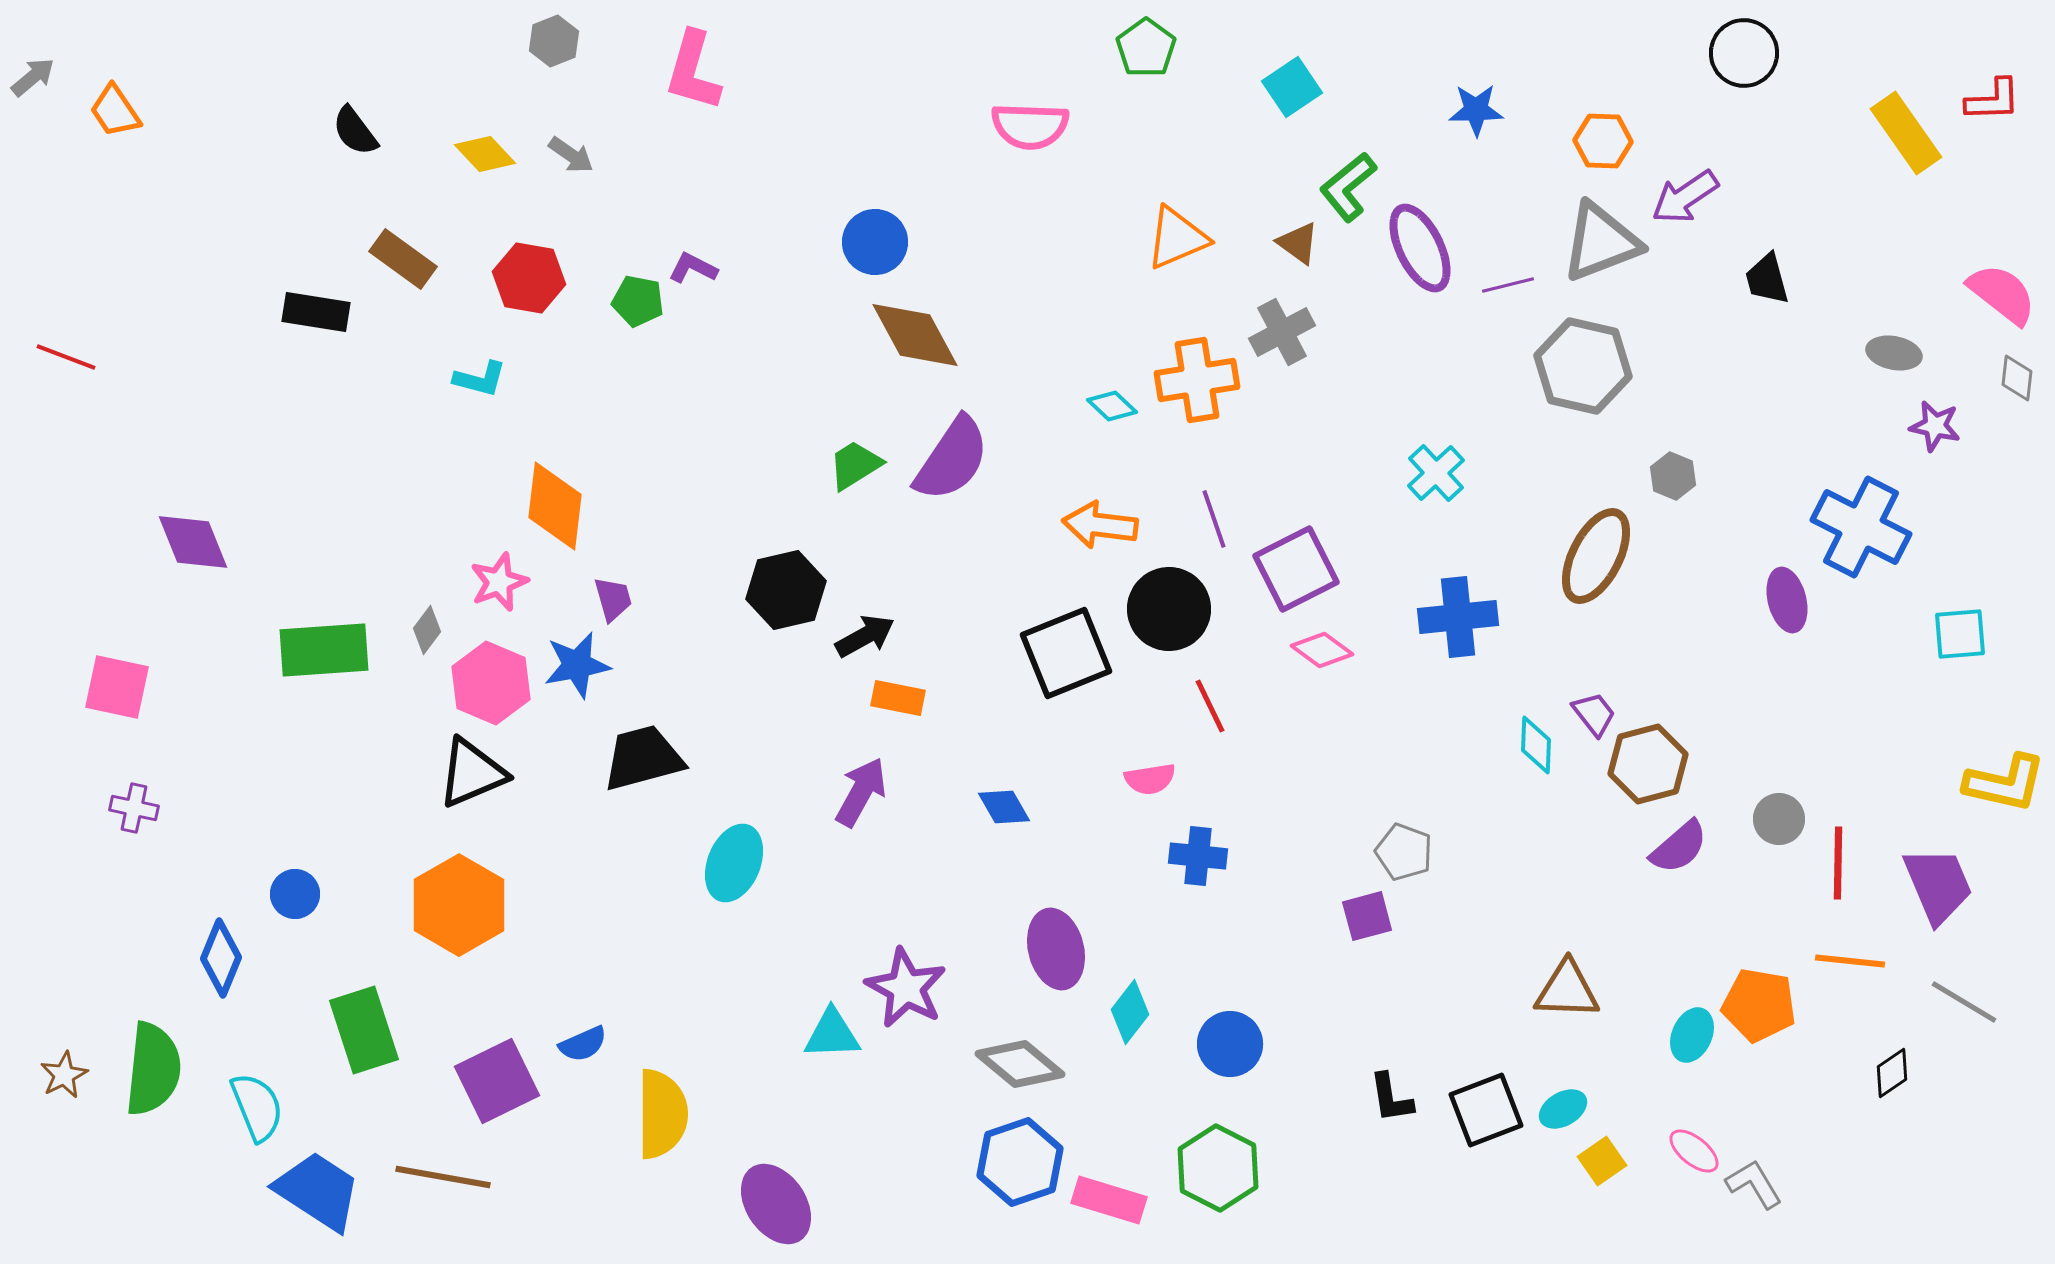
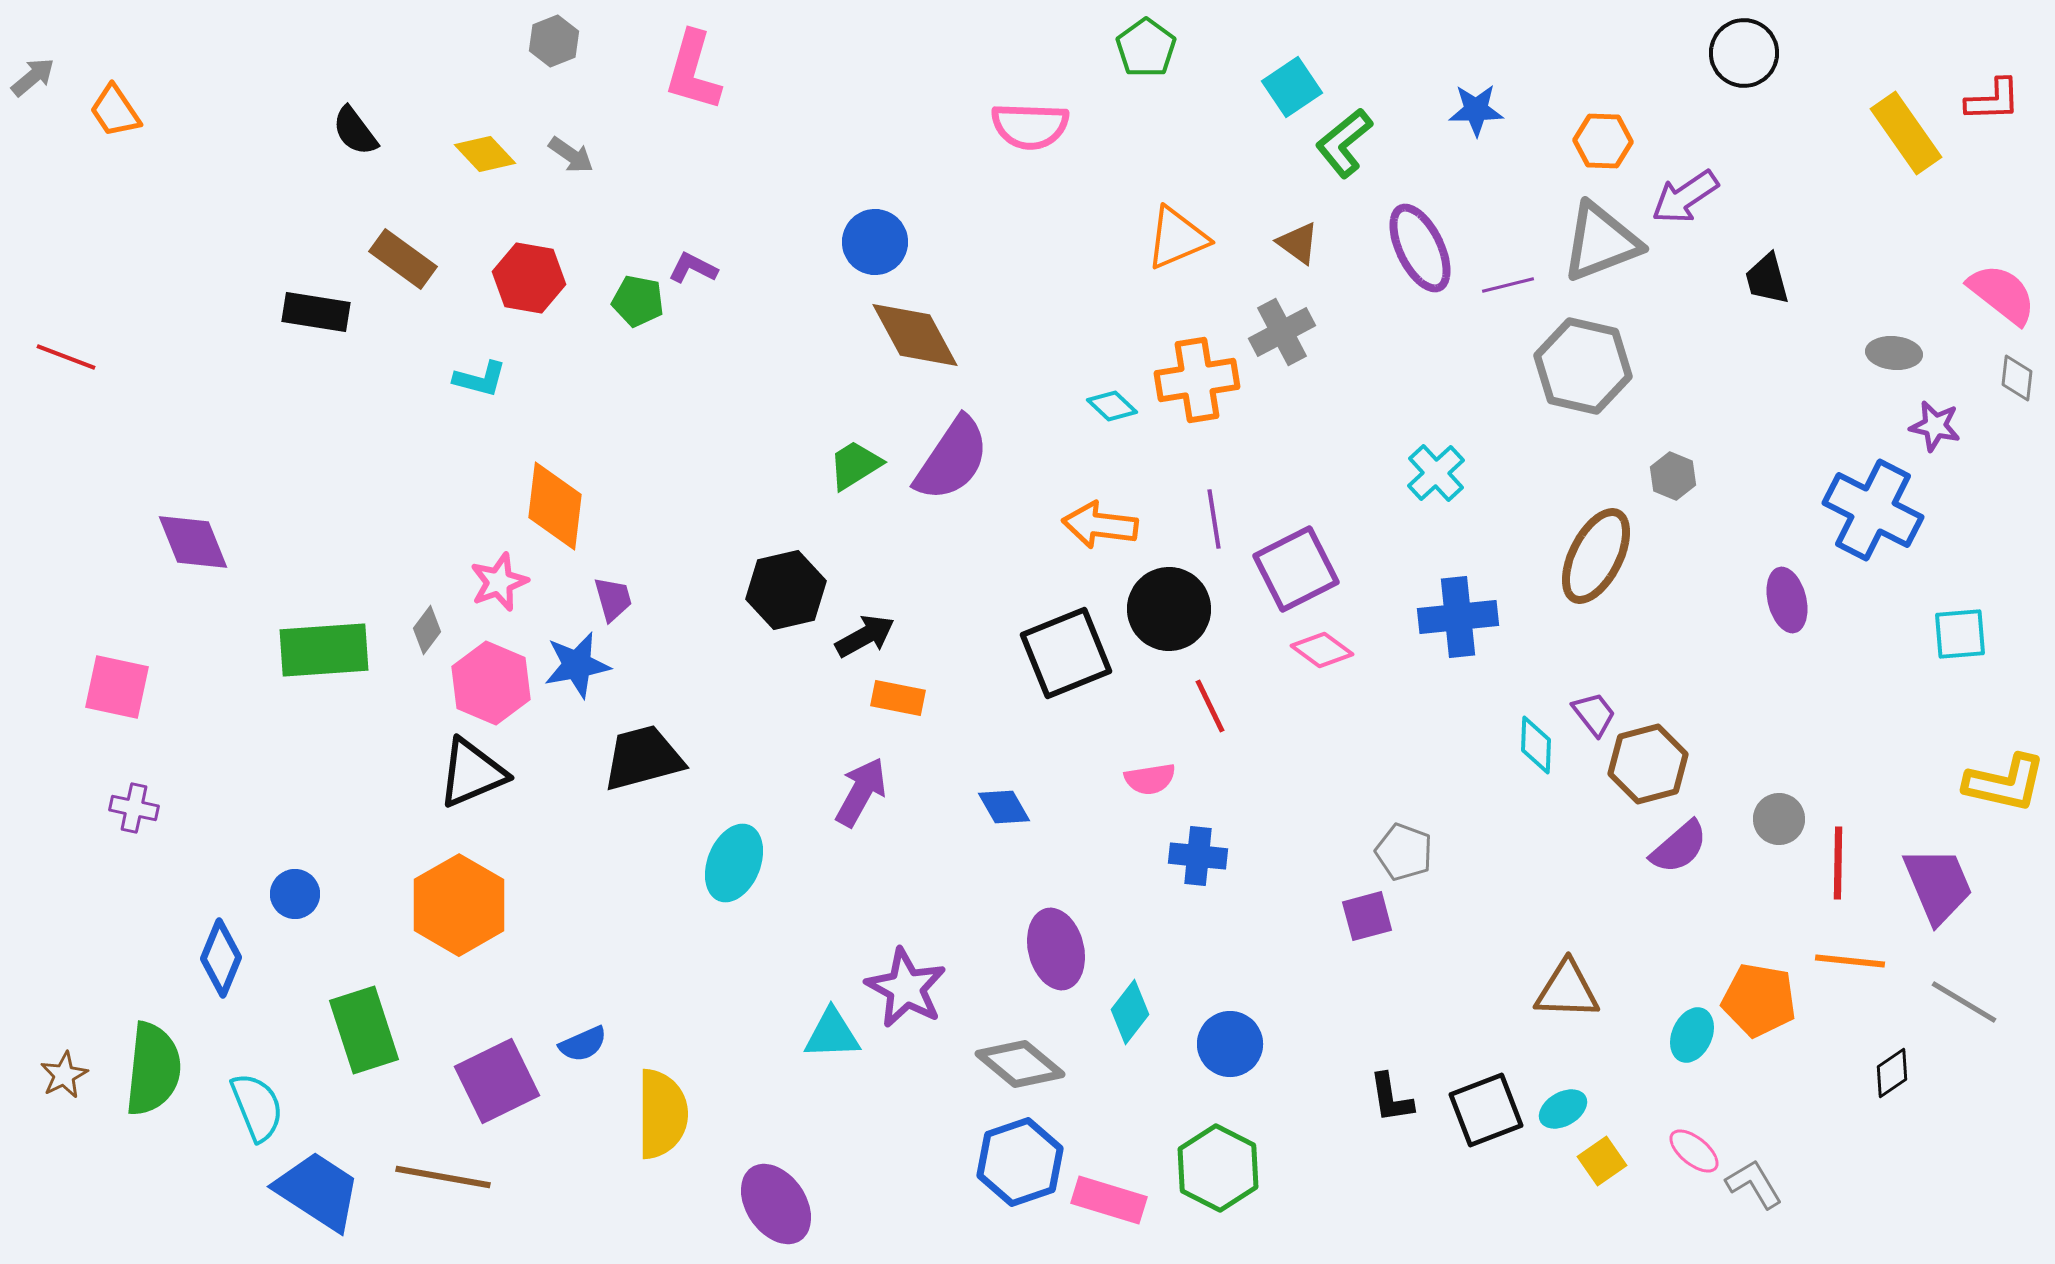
green L-shape at (1348, 187): moved 4 px left, 44 px up
gray ellipse at (1894, 353): rotated 6 degrees counterclockwise
purple line at (1214, 519): rotated 10 degrees clockwise
blue cross at (1861, 527): moved 12 px right, 17 px up
orange pentagon at (1759, 1005): moved 5 px up
